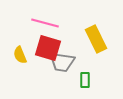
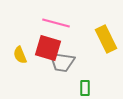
pink line: moved 11 px right
yellow rectangle: moved 10 px right
green rectangle: moved 8 px down
